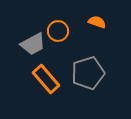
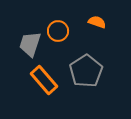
gray trapezoid: moved 3 px left; rotated 136 degrees clockwise
gray pentagon: moved 2 px left, 2 px up; rotated 16 degrees counterclockwise
orange rectangle: moved 2 px left, 1 px down
